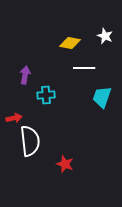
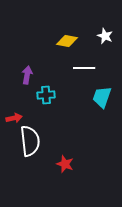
yellow diamond: moved 3 px left, 2 px up
purple arrow: moved 2 px right
